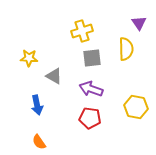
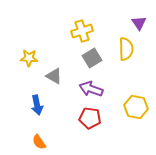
gray square: rotated 24 degrees counterclockwise
